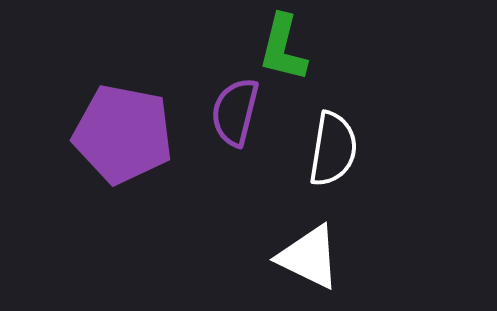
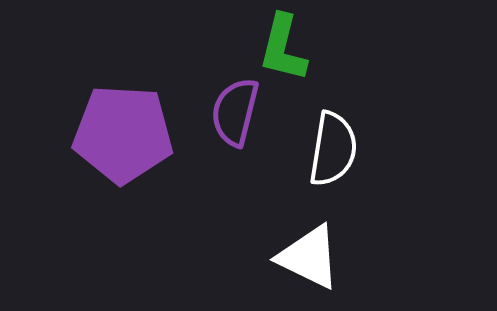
purple pentagon: rotated 8 degrees counterclockwise
